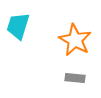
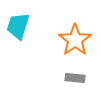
orange star: rotated 8 degrees clockwise
